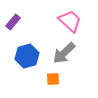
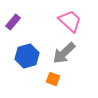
orange square: rotated 24 degrees clockwise
